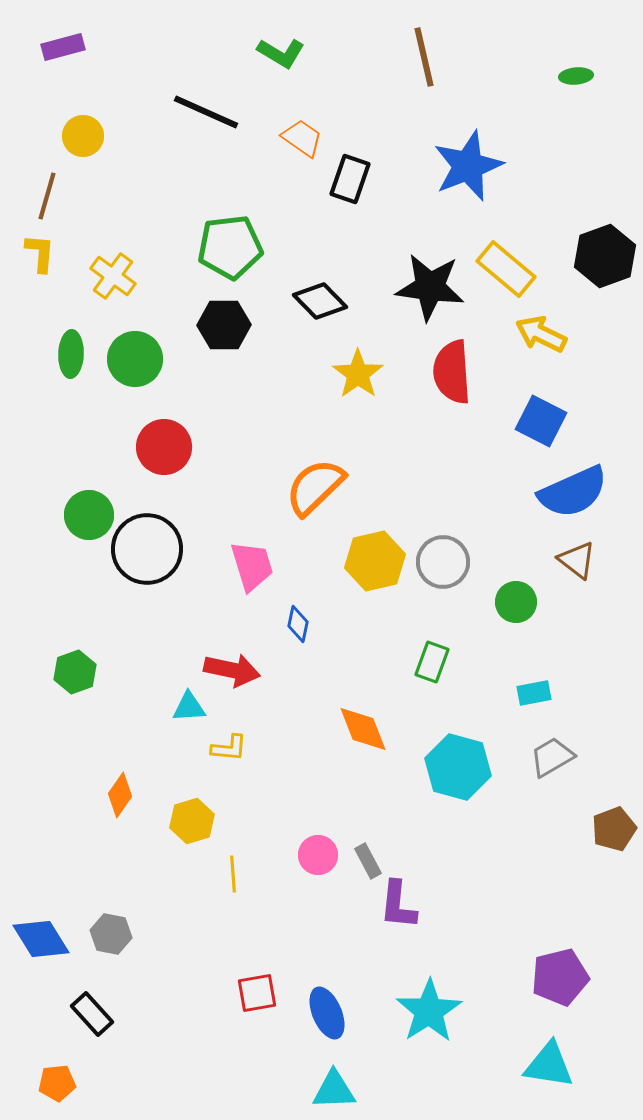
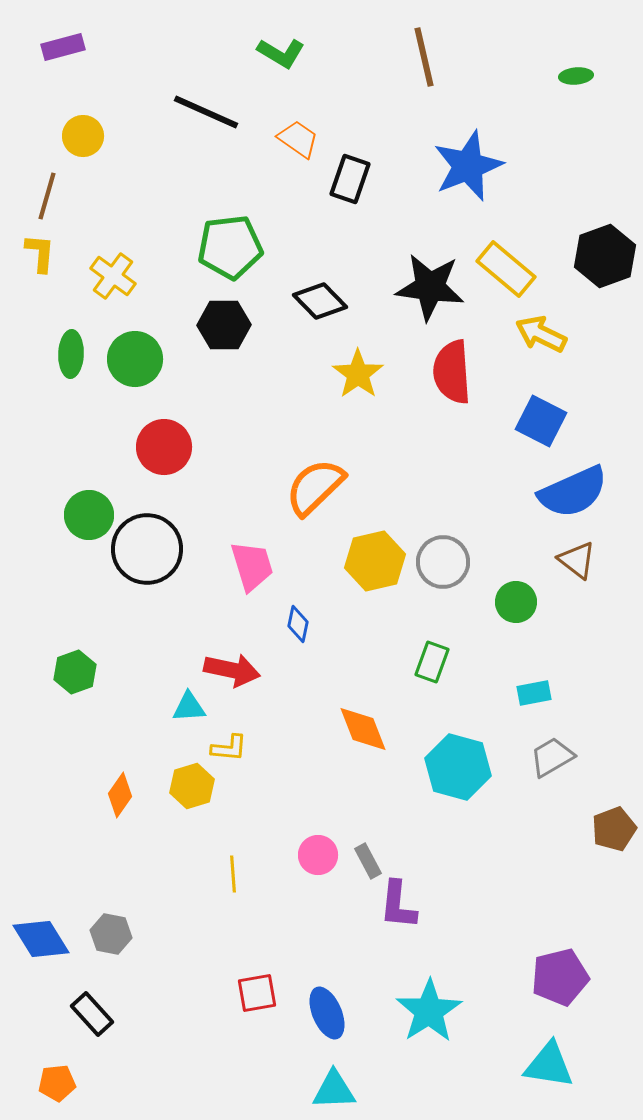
orange trapezoid at (302, 138): moved 4 px left, 1 px down
yellow hexagon at (192, 821): moved 35 px up
